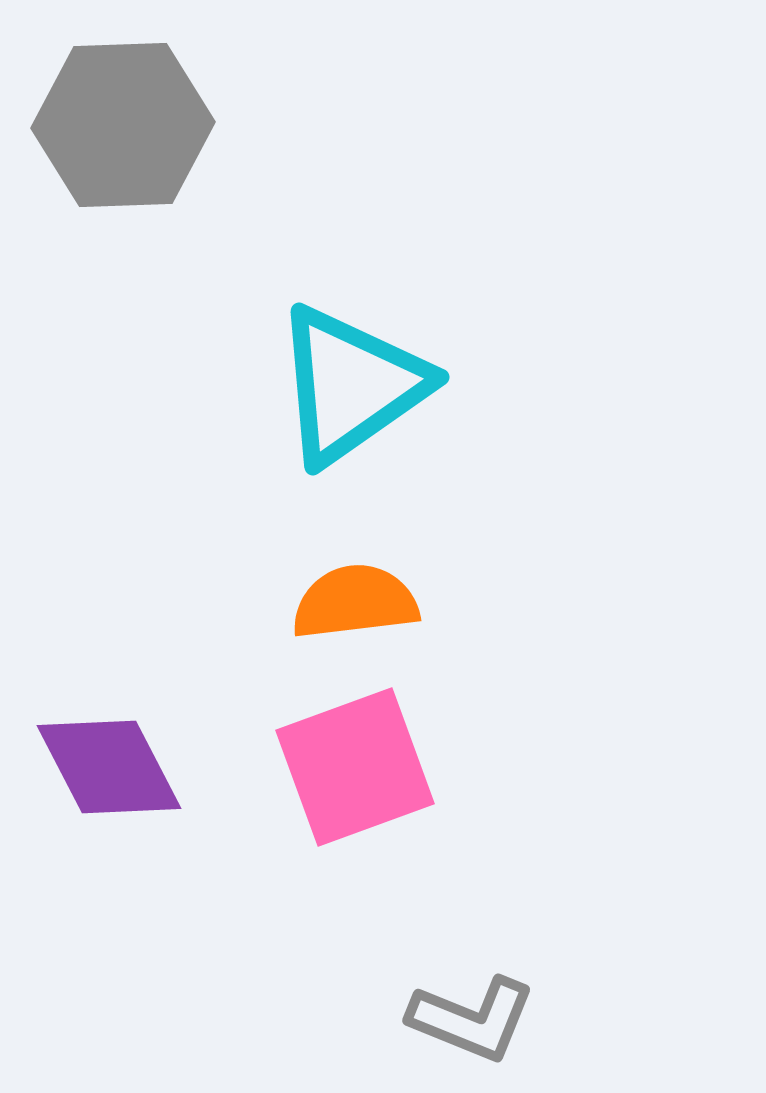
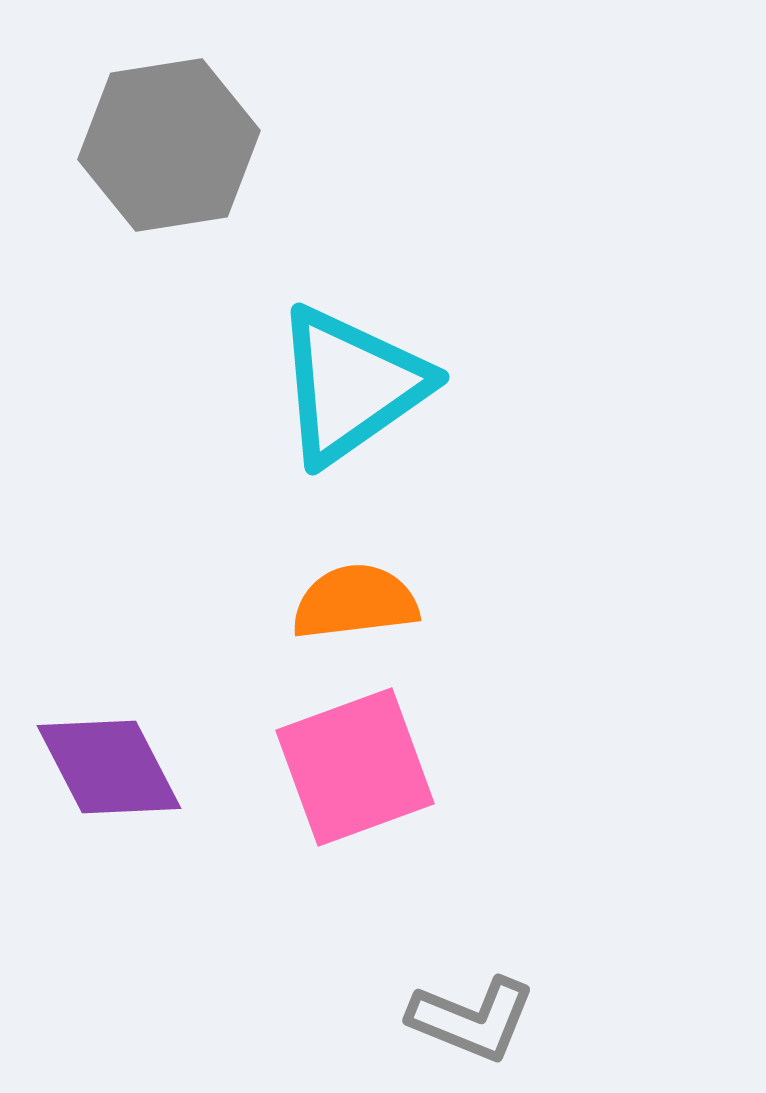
gray hexagon: moved 46 px right, 20 px down; rotated 7 degrees counterclockwise
